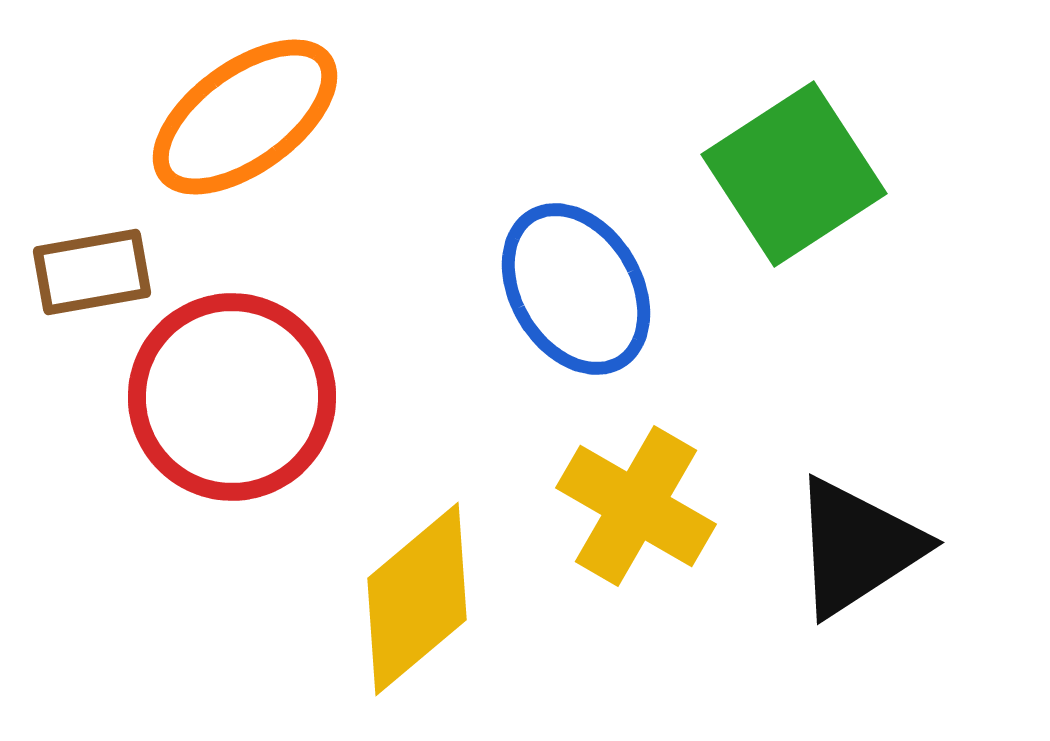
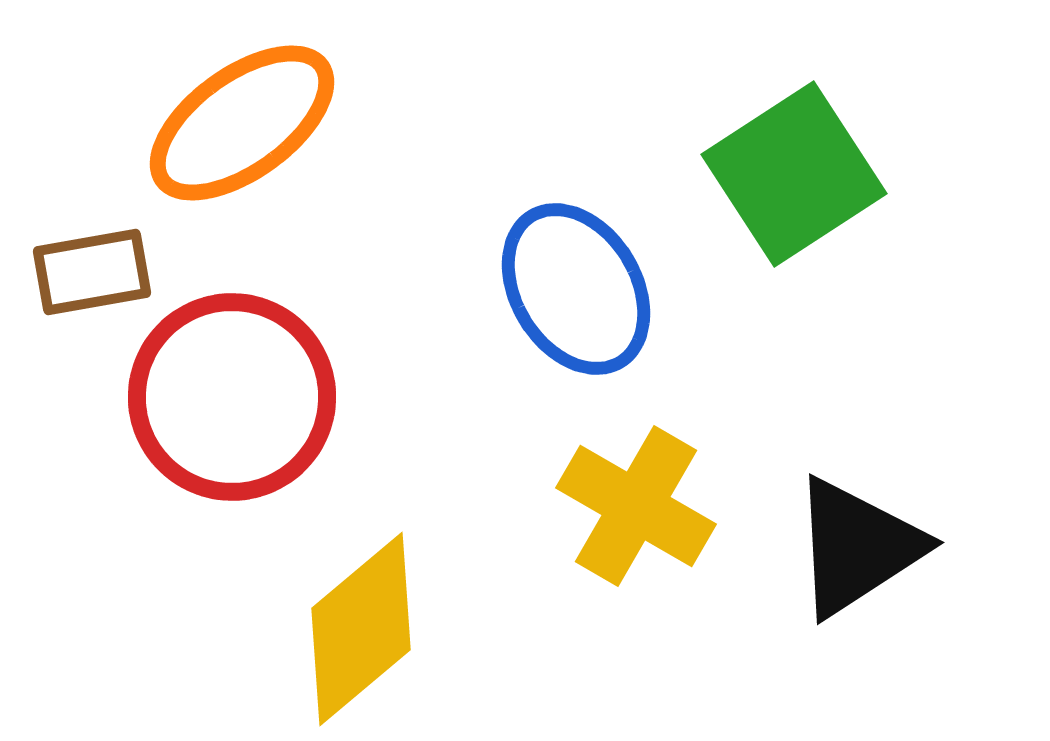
orange ellipse: moved 3 px left, 6 px down
yellow diamond: moved 56 px left, 30 px down
